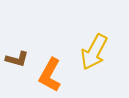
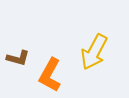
brown L-shape: moved 1 px right, 1 px up
